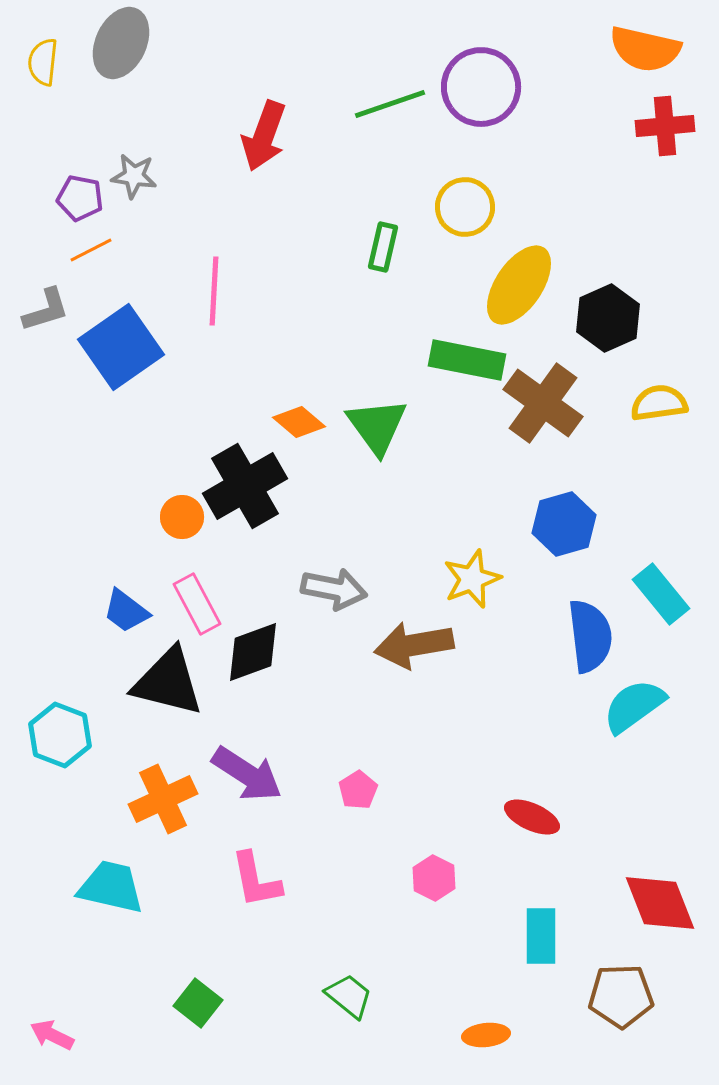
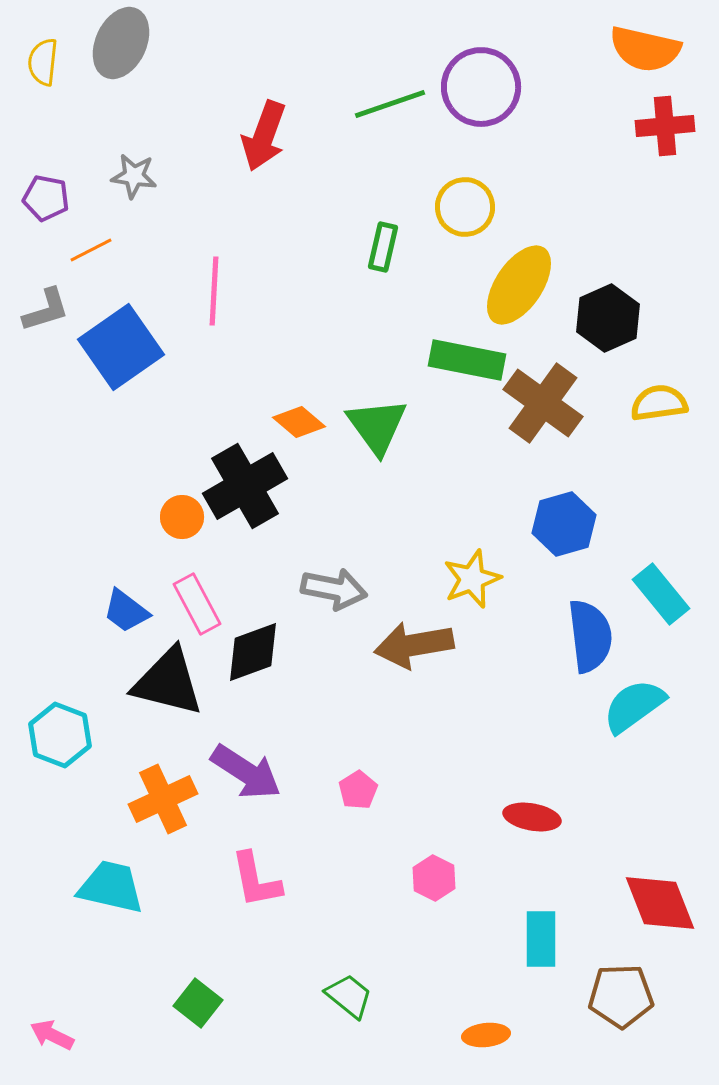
purple pentagon at (80, 198): moved 34 px left
purple arrow at (247, 774): moved 1 px left, 2 px up
red ellipse at (532, 817): rotated 14 degrees counterclockwise
cyan rectangle at (541, 936): moved 3 px down
